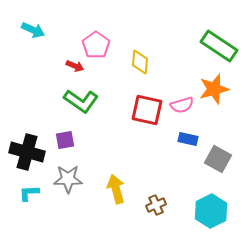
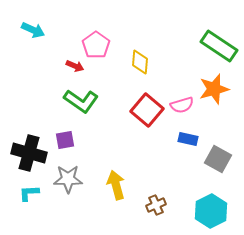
red square: rotated 28 degrees clockwise
black cross: moved 2 px right, 1 px down
yellow arrow: moved 4 px up
